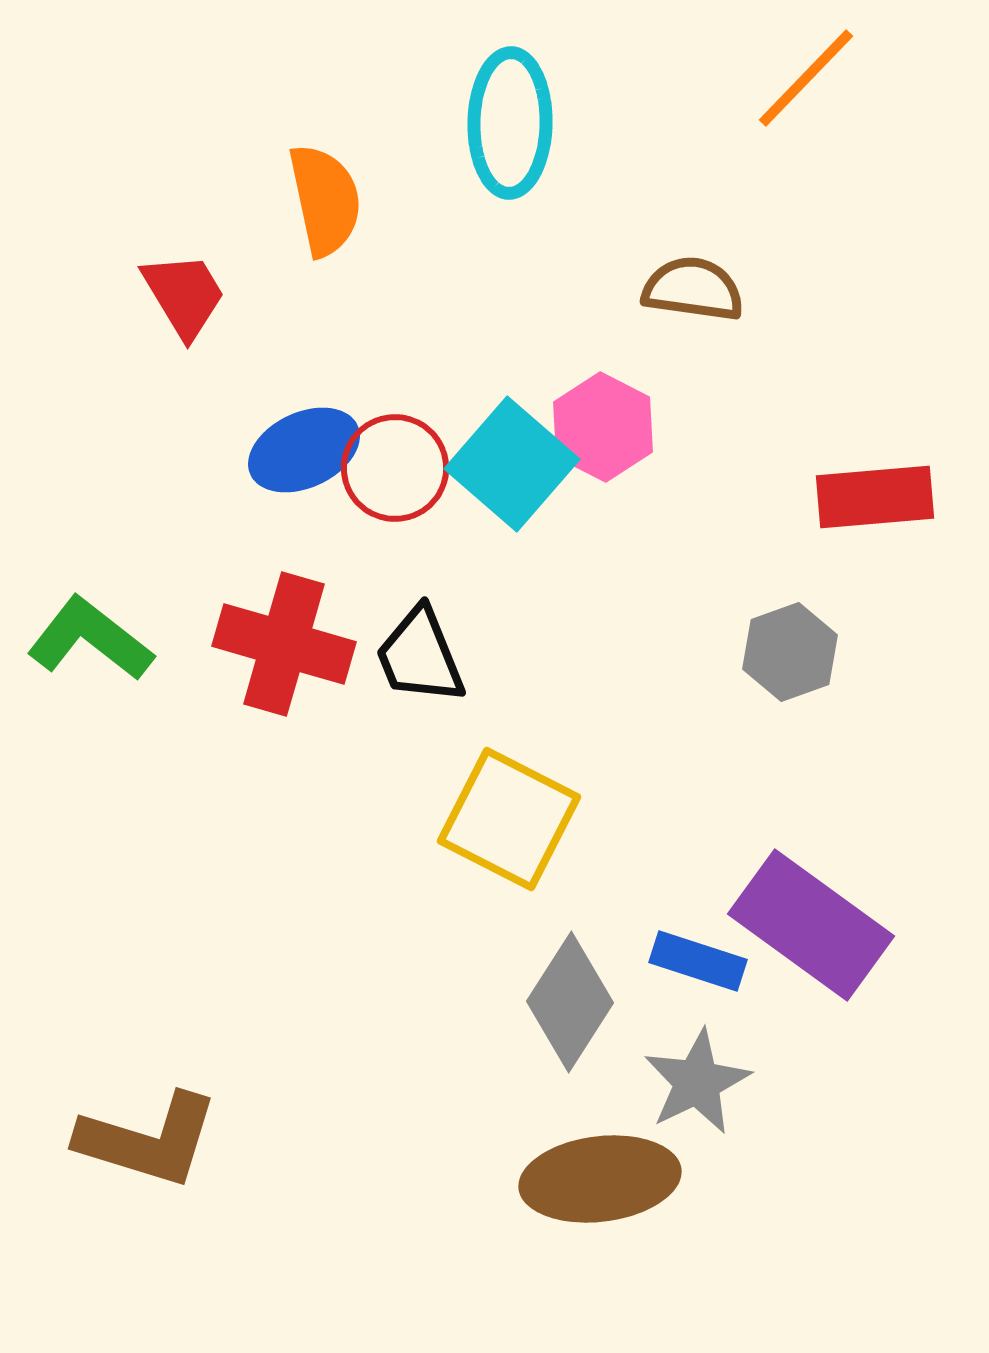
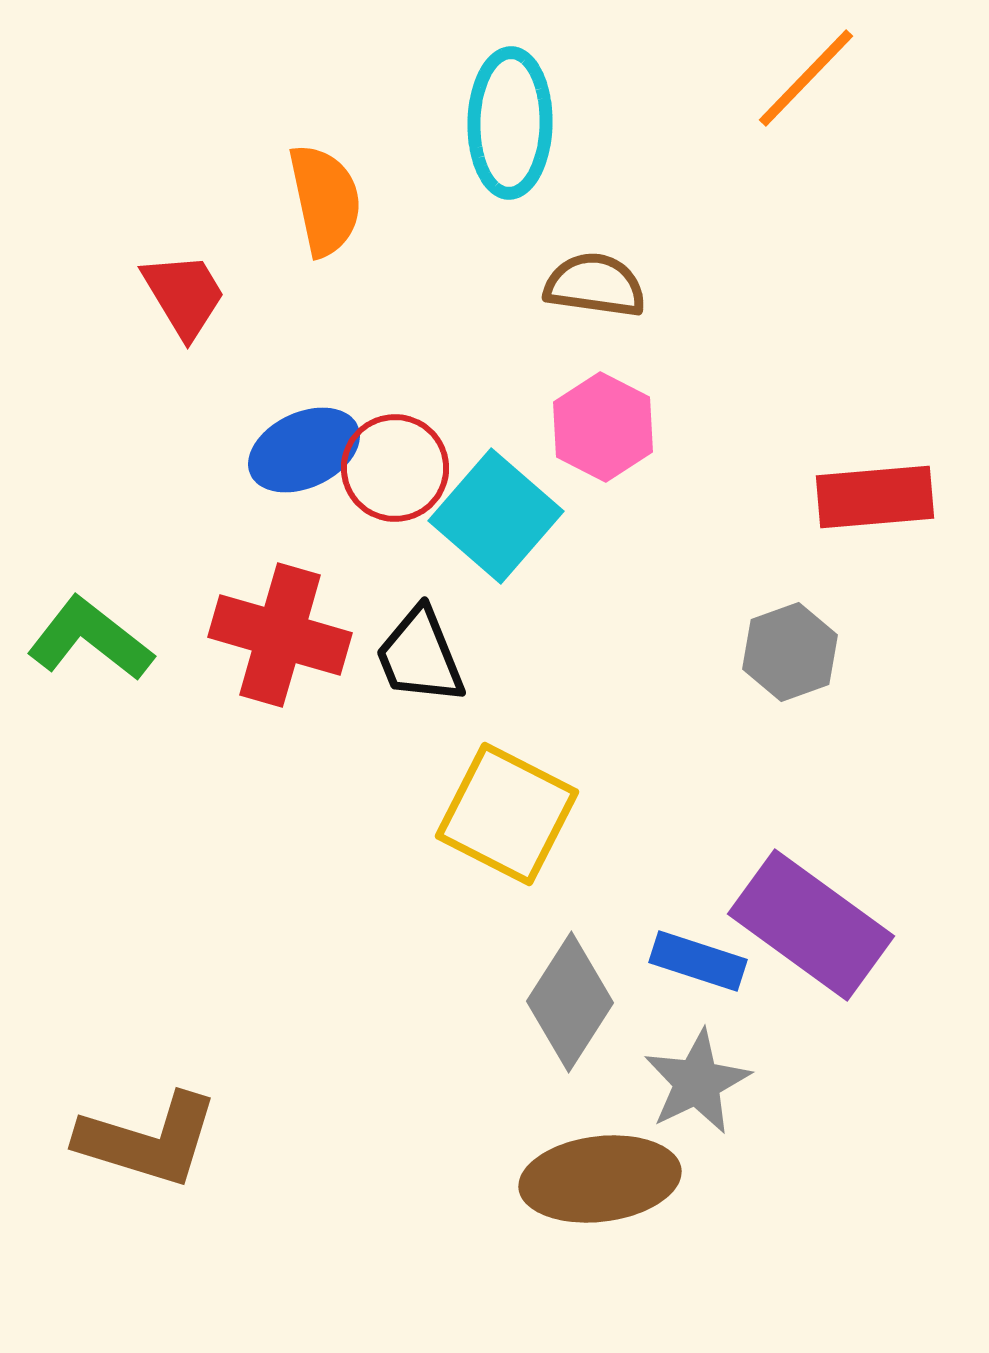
brown semicircle: moved 98 px left, 4 px up
cyan square: moved 16 px left, 52 px down
red cross: moved 4 px left, 9 px up
yellow square: moved 2 px left, 5 px up
